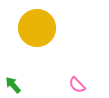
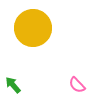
yellow circle: moved 4 px left
